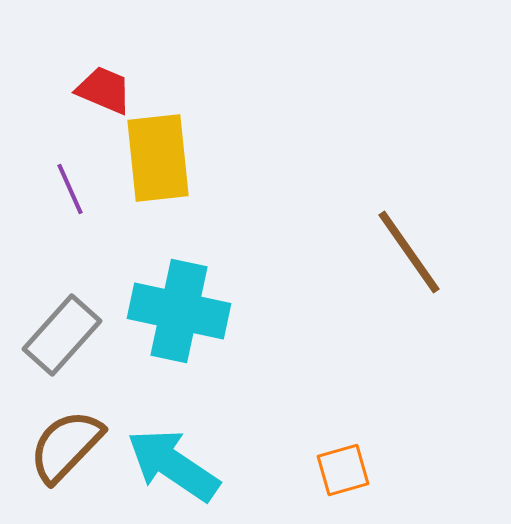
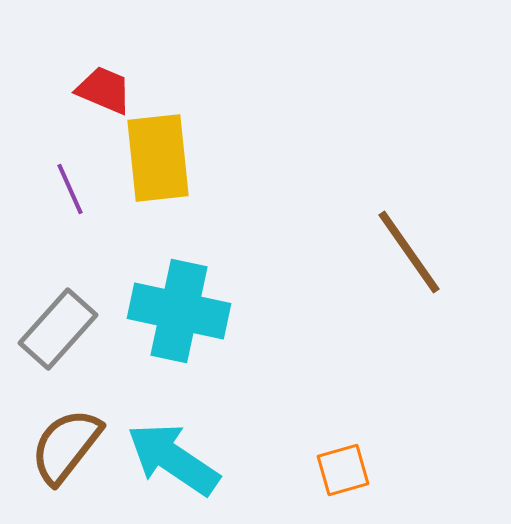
gray rectangle: moved 4 px left, 6 px up
brown semicircle: rotated 6 degrees counterclockwise
cyan arrow: moved 6 px up
